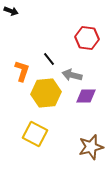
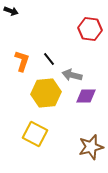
red hexagon: moved 3 px right, 9 px up
orange L-shape: moved 10 px up
